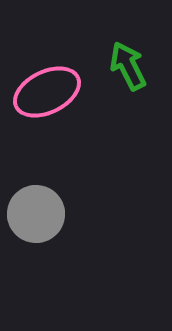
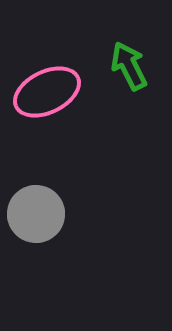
green arrow: moved 1 px right
